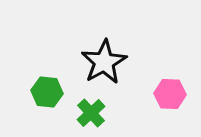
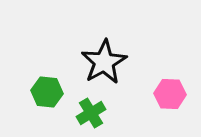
green cross: rotated 12 degrees clockwise
